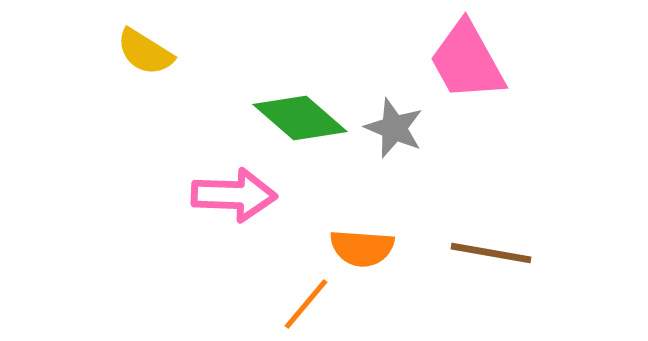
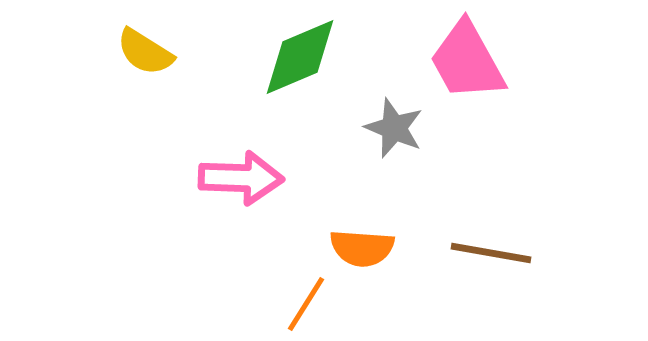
green diamond: moved 61 px up; rotated 64 degrees counterclockwise
pink arrow: moved 7 px right, 17 px up
orange line: rotated 8 degrees counterclockwise
